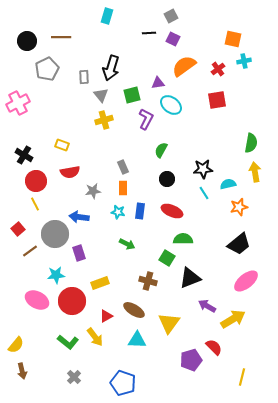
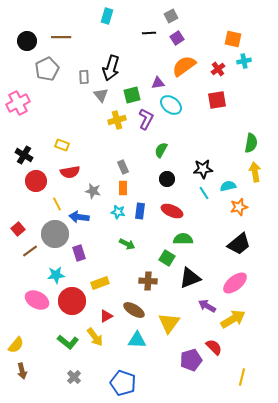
purple square at (173, 39): moved 4 px right, 1 px up; rotated 32 degrees clockwise
yellow cross at (104, 120): moved 13 px right
cyan semicircle at (228, 184): moved 2 px down
gray star at (93, 191): rotated 21 degrees clockwise
yellow line at (35, 204): moved 22 px right
brown cross at (148, 281): rotated 12 degrees counterclockwise
pink ellipse at (246, 281): moved 11 px left, 2 px down
